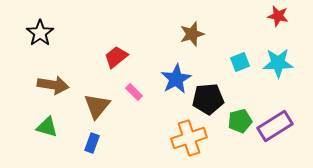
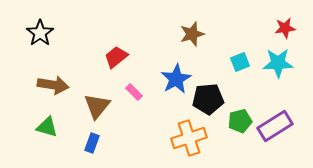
red star: moved 7 px right, 12 px down; rotated 20 degrees counterclockwise
